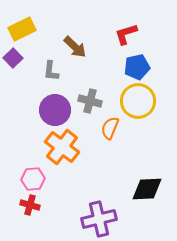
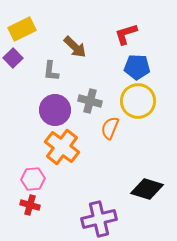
blue pentagon: rotated 15 degrees clockwise
black diamond: rotated 20 degrees clockwise
